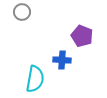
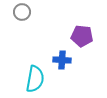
purple pentagon: rotated 15 degrees counterclockwise
